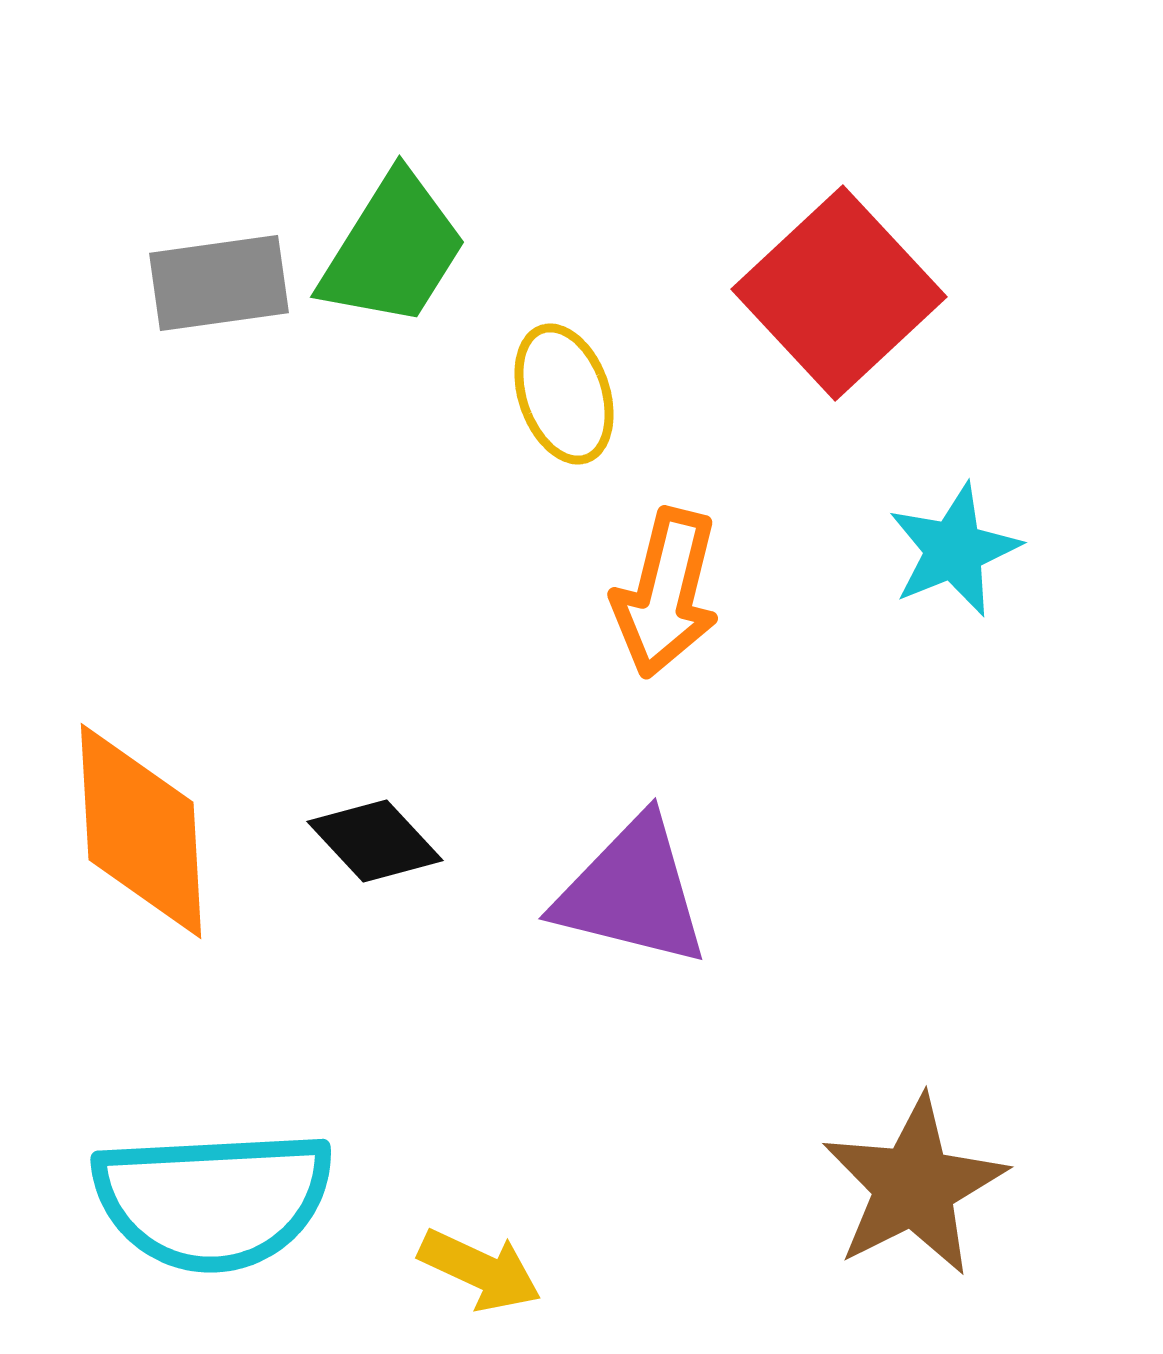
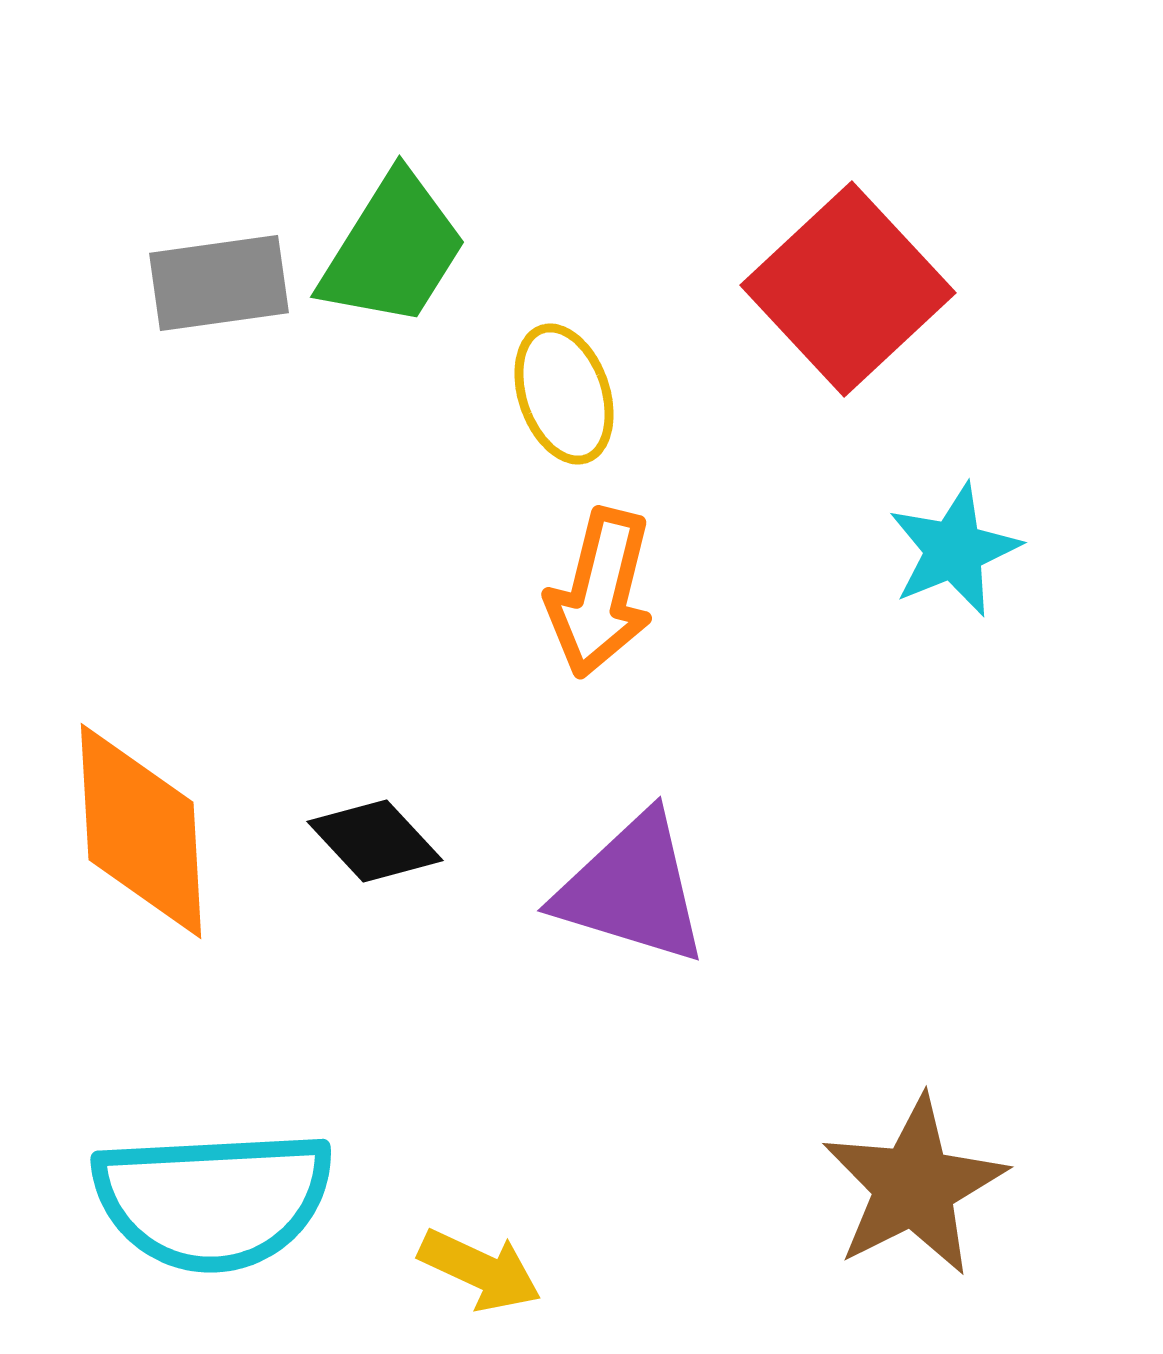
red square: moved 9 px right, 4 px up
orange arrow: moved 66 px left
purple triangle: moved 3 px up; rotated 3 degrees clockwise
